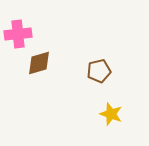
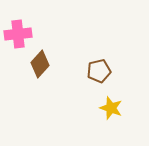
brown diamond: moved 1 px right, 1 px down; rotated 32 degrees counterclockwise
yellow star: moved 6 px up
